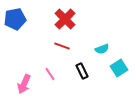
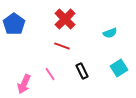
blue pentagon: moved 1 px left, 5 px down; rotated 25 degrees counterclockwise
cyan semicircle: moved 8 px right, 16 px up
